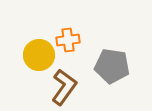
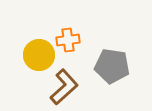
brown L-shape: rotated 12 degrees clockwise
